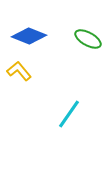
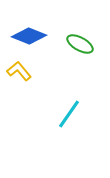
green ellipse: moved 8 px left, 5 px down
